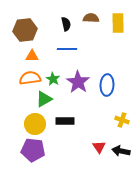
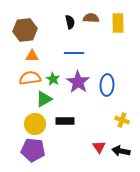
black semicircle: moved 4 px right, 2 px up
blue line: moved 7 px right, 4 px down
